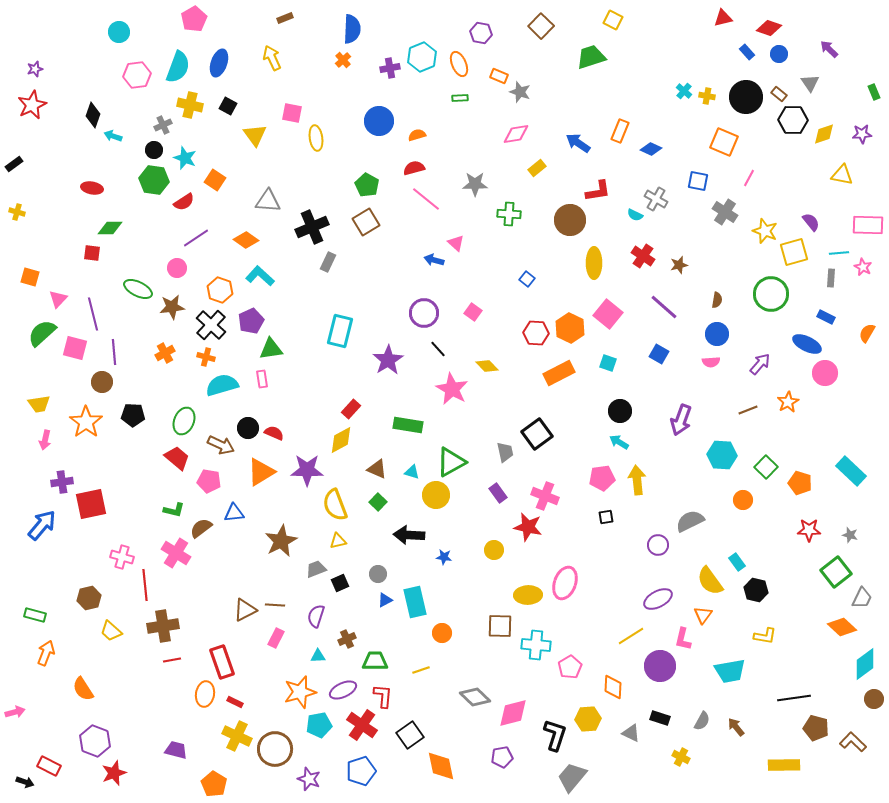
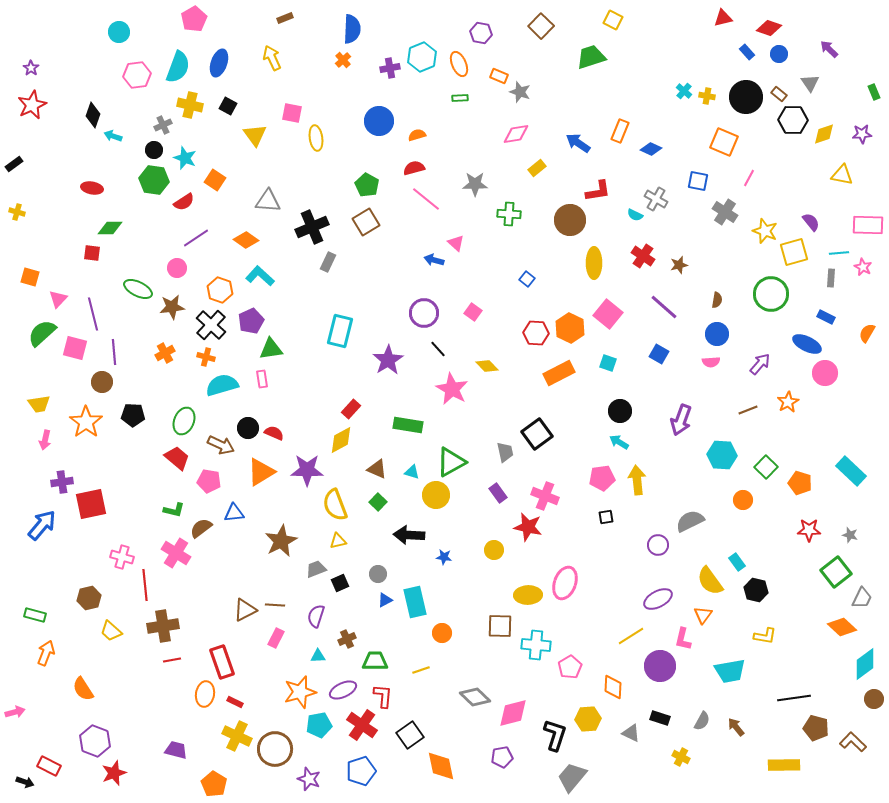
purple star at (35, 69): moved 4 px left, 1 px up; rotated 21 degrees counterclockwise
